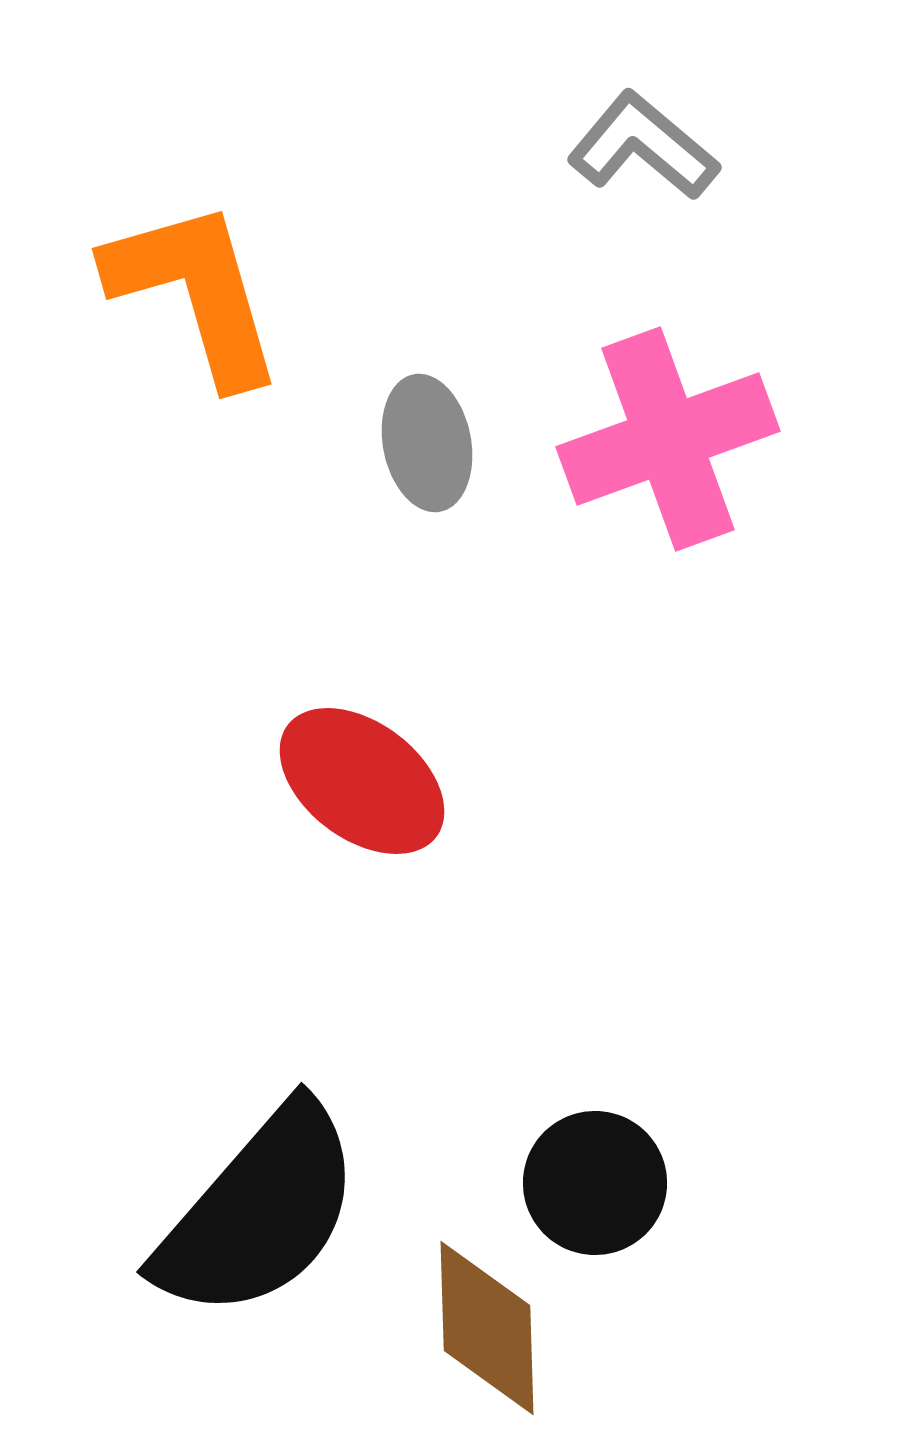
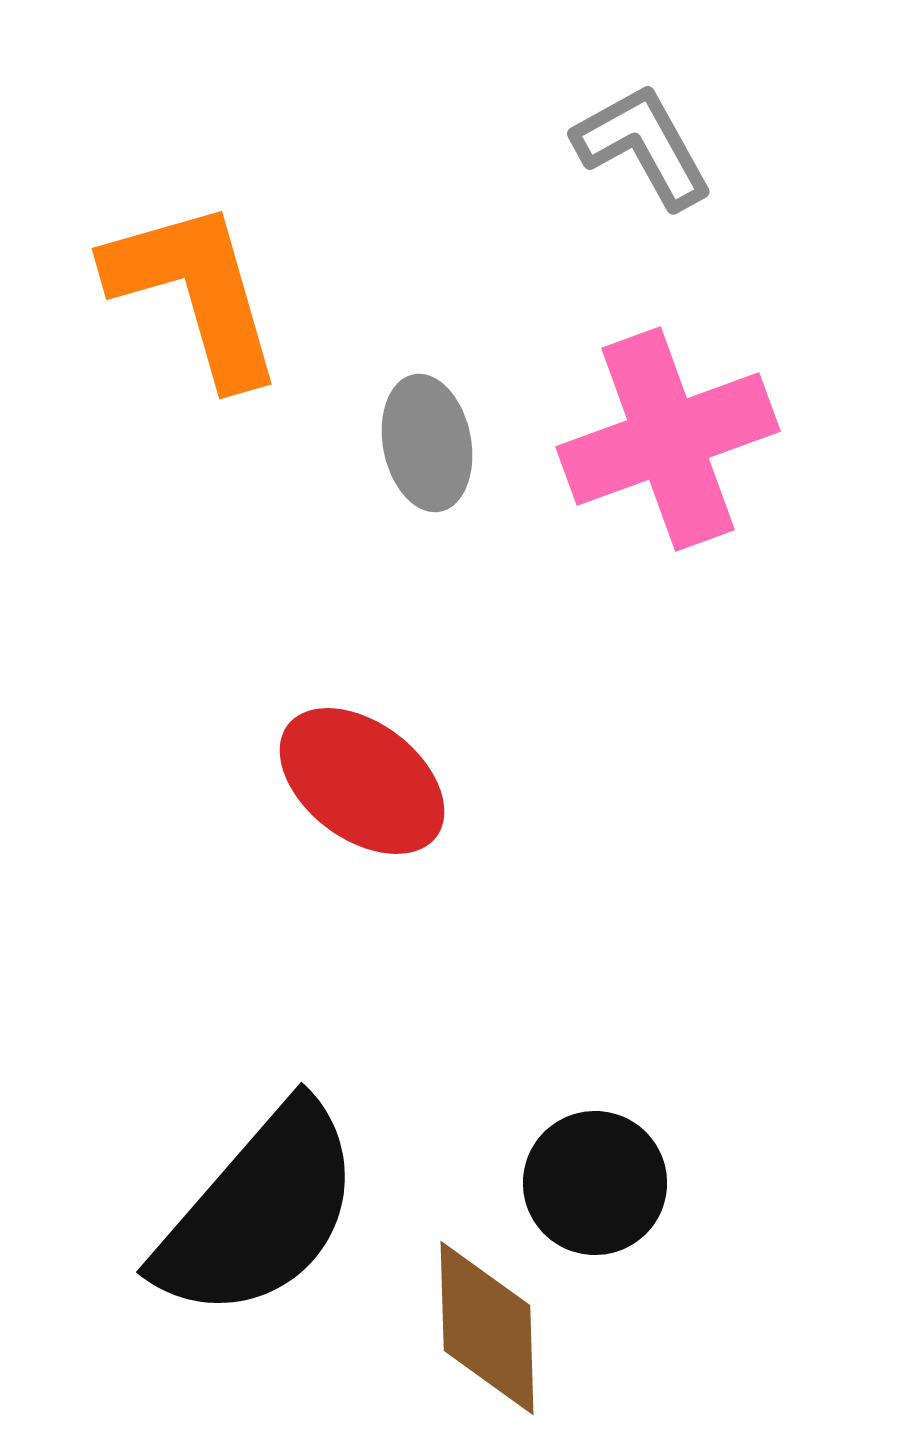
gray L-shape: rotated 21 degrees clockwise
